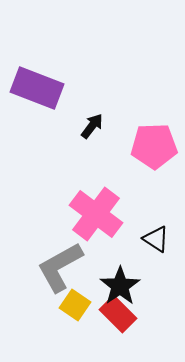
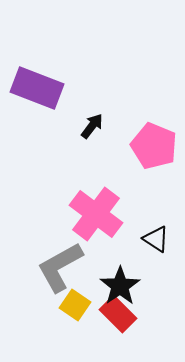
pink pentagon: rotated 24 degrees clockwise
